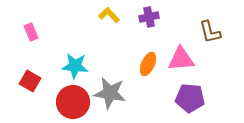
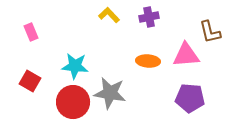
pink triangle: moved 5 px right, 4 px up
orange ellipse: moved 3 px up; rotated 70 degrees clockwise
